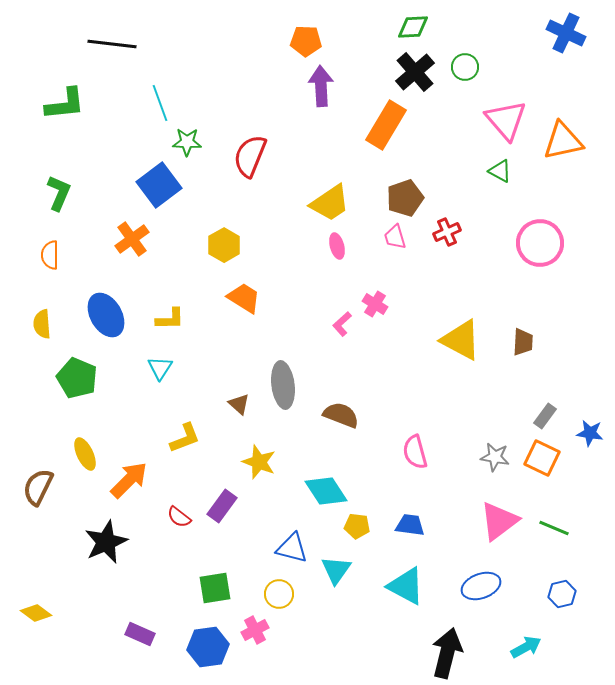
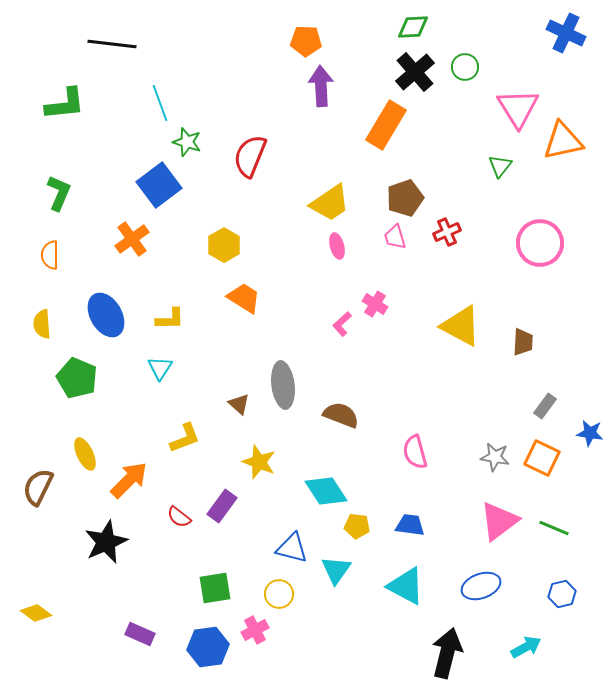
pink triangle at (506, 120): moved 12 px right, 12 px up; rotated 9 degrees clockwise
green star at (187, 142): rotated 16 degrees clockwise
green triangle at (500, 171): moved 5 px up; rotated 40 degrees clockwise
yellow triangle at (461, 340): moved 14 px up
gray rectangle at (545, 416): moved 10 px up
